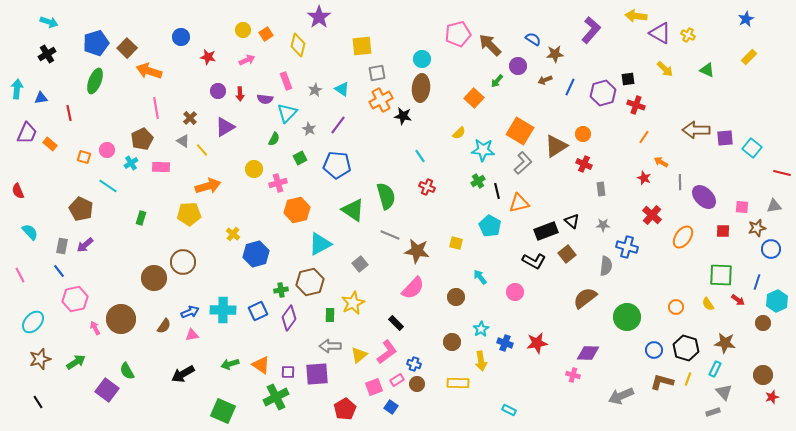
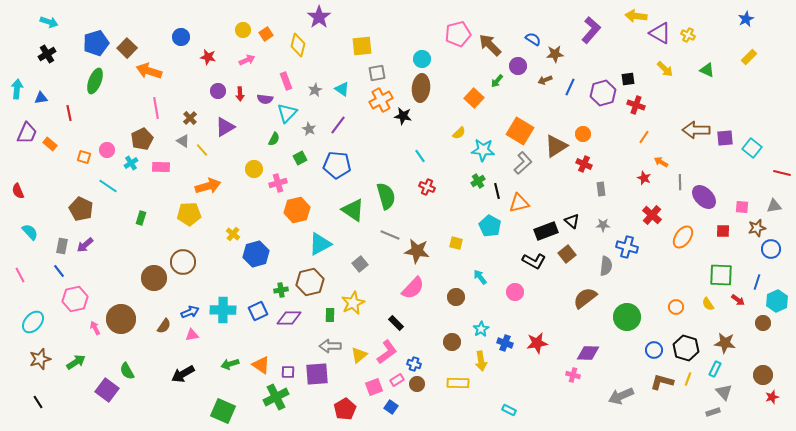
purple diamond at (289, 318): rotated 55 degrees clockwise
